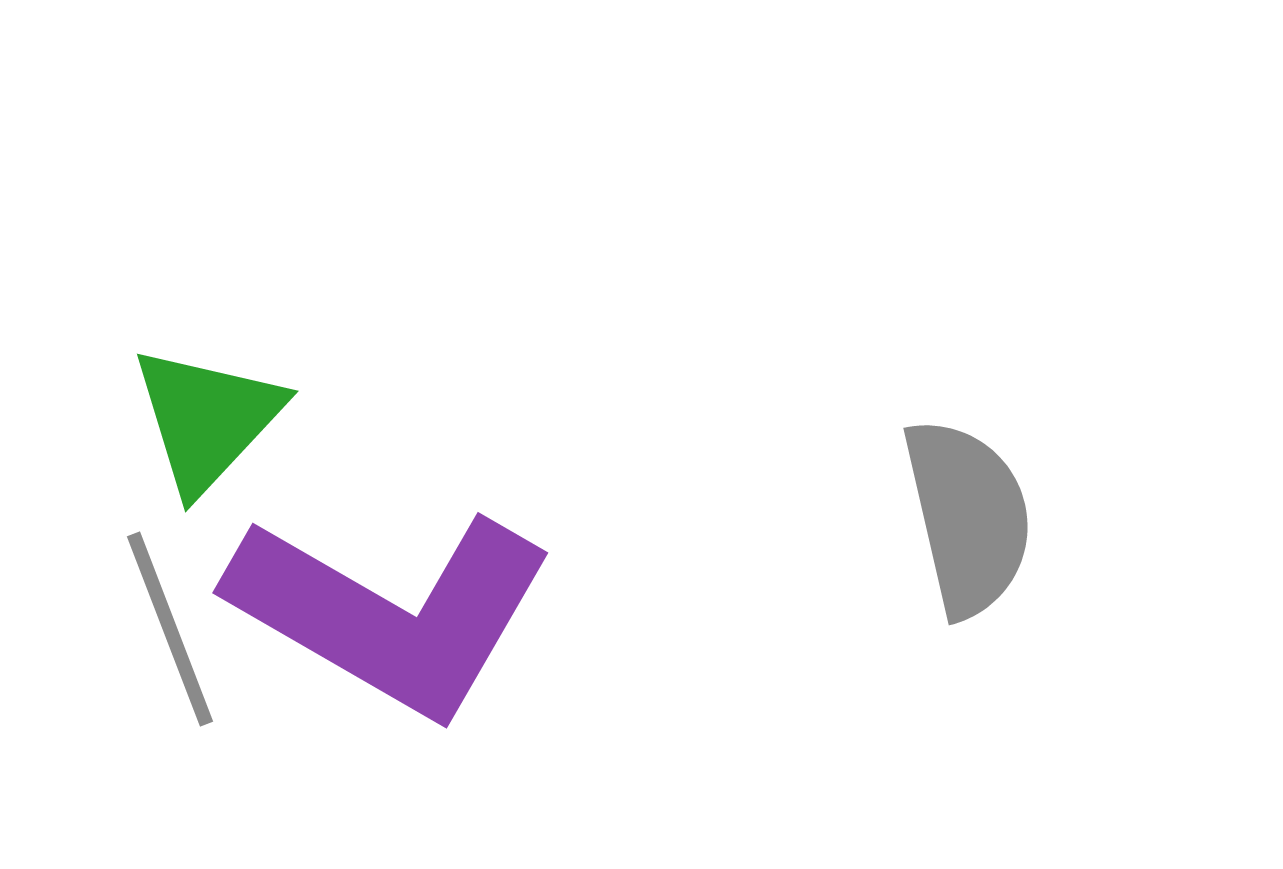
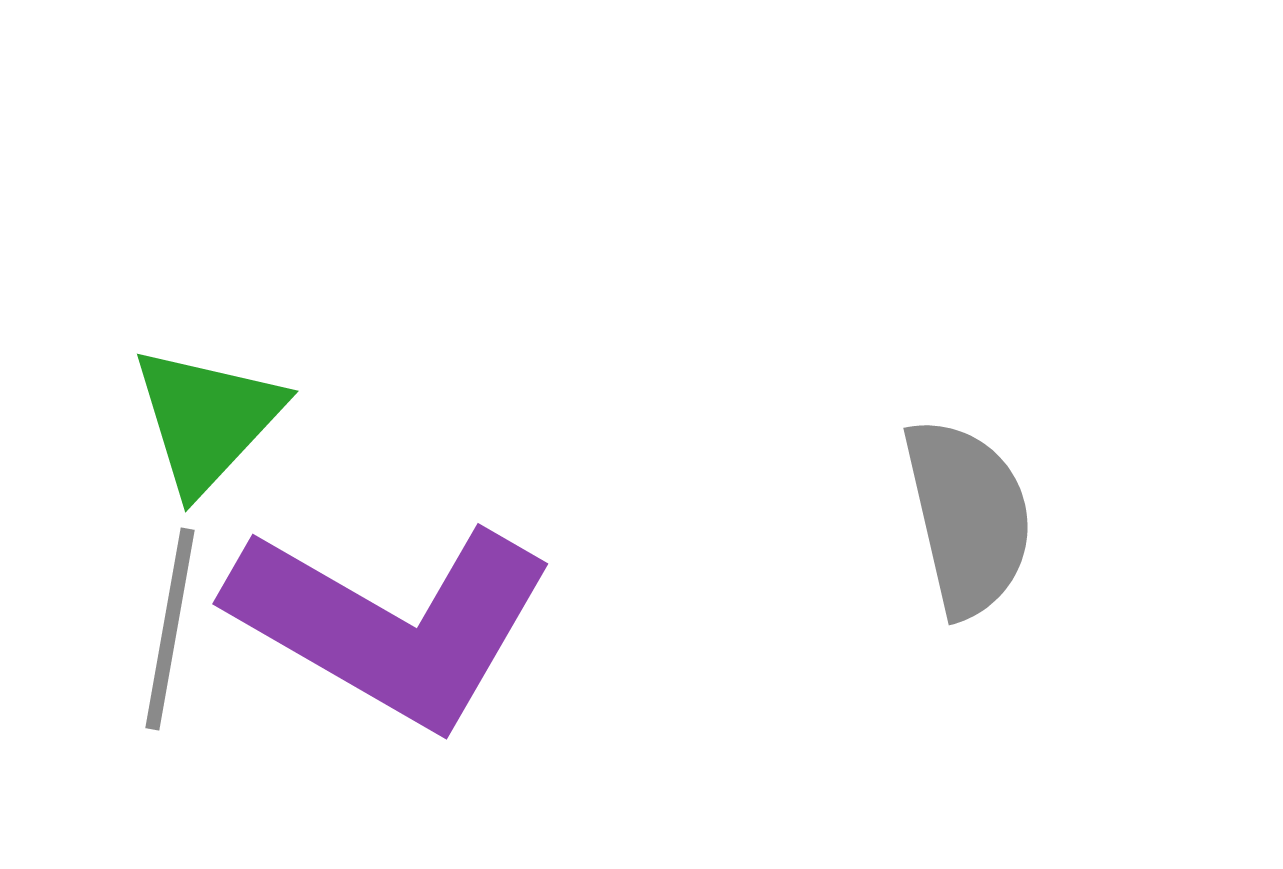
purple L-shape: moved 11 px down
gray line: rotated 31 degrees clockwise
